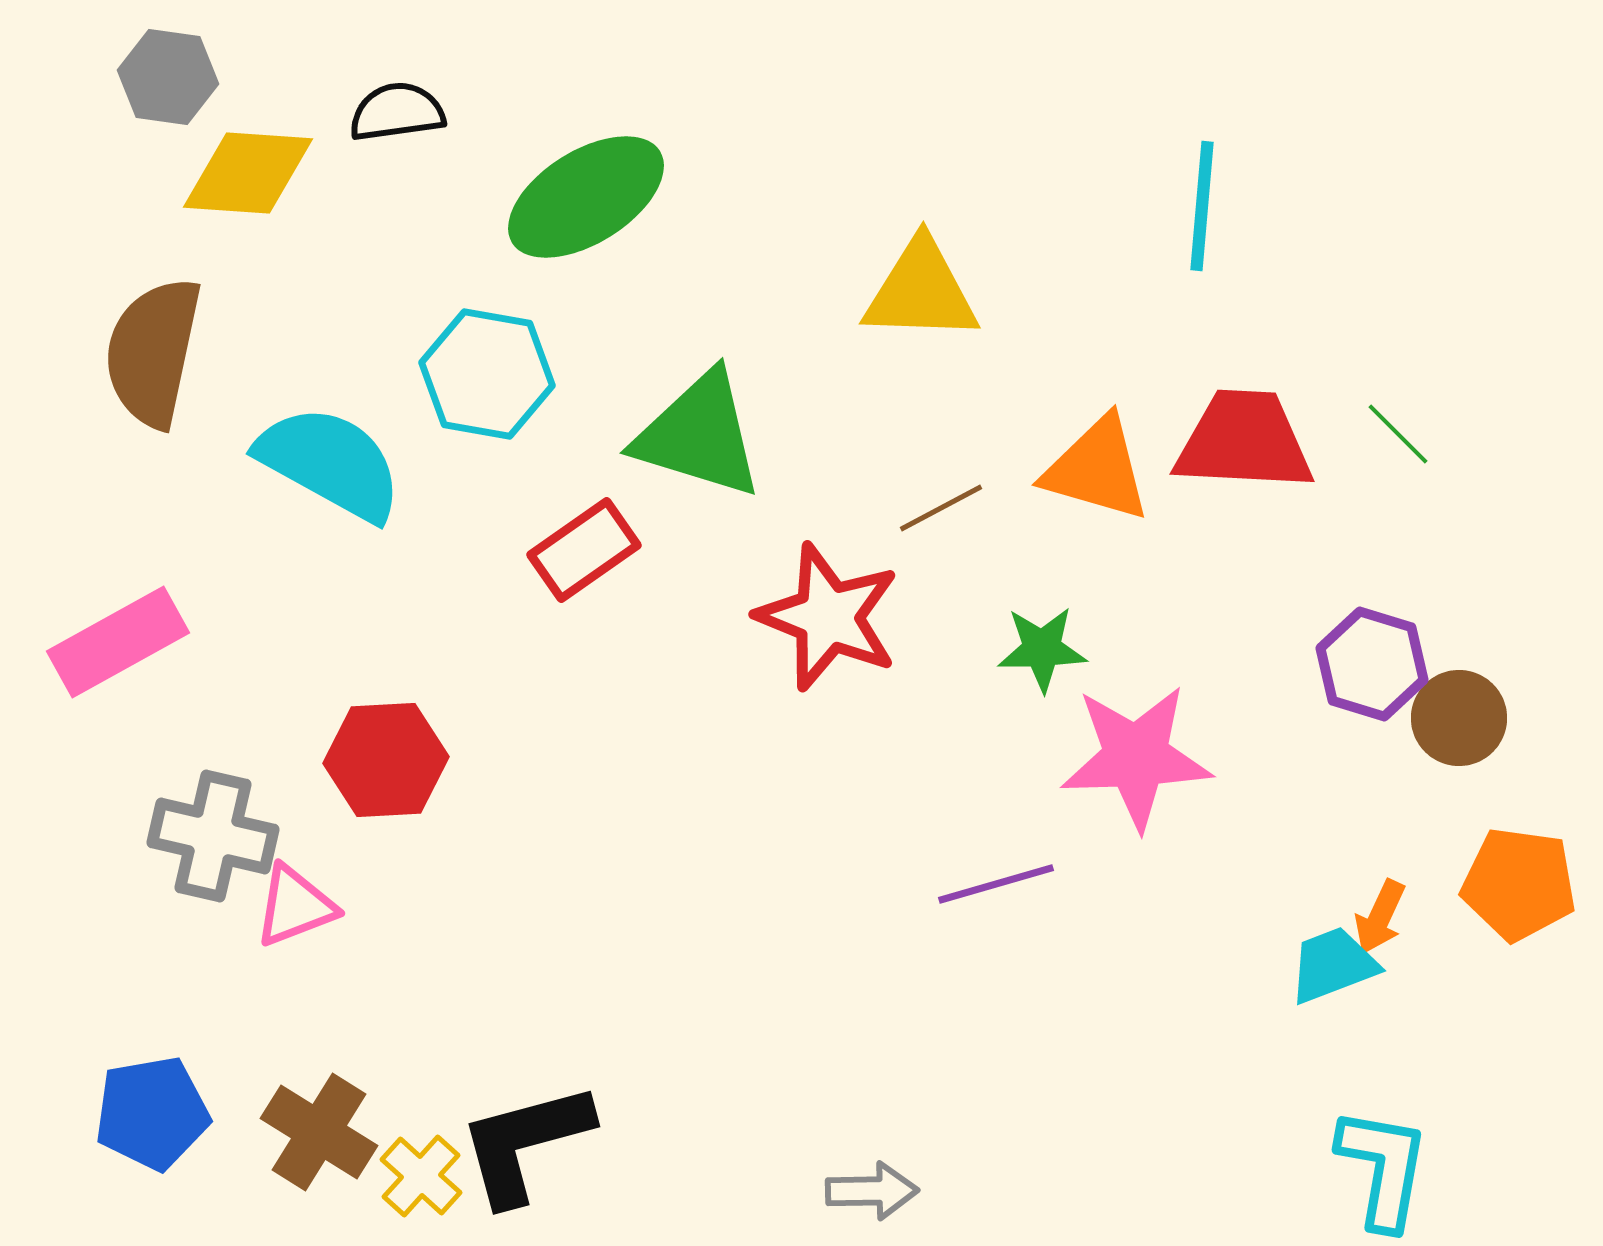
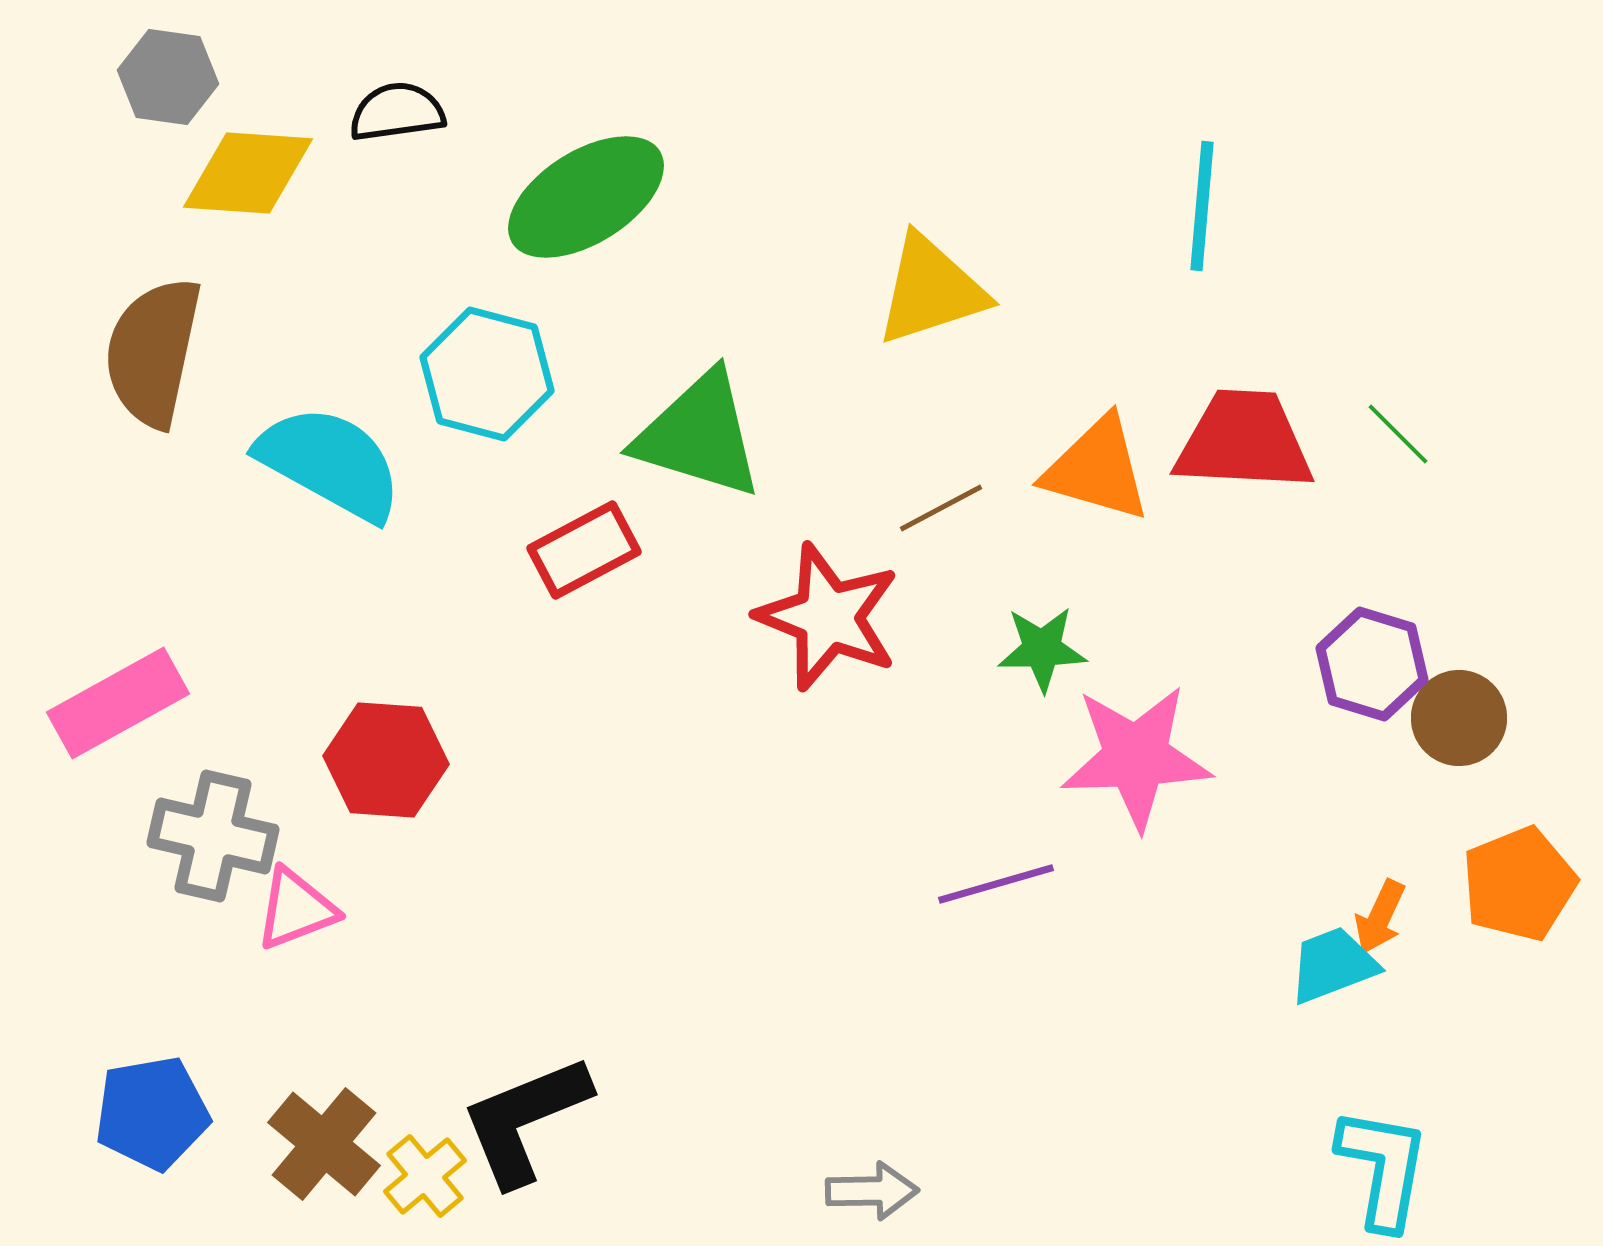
yellow triangle: moved 10 px right, 1 px up; rotated 20 degrees counterclockwise
cyan hexagon: rotated 5 degrees clockwise
red rectangle: rotated 7 degrees clockwise
pink rectangle: moved 61 px down
red hexagon: rotated 7 degrees clockwise
orange pentagon: rotated 30 degrees counterclockwise
pink triangle: moved 1 px right, 3 px down
brown cross: moved 5 px right, 12 px down; rotated 8 degrees clockwise
black L-shape: moved 23 px up; rotated 7 degrees counterclockwise
yellow cross: moved 4 px right; rotated 8 degrees clockwise
